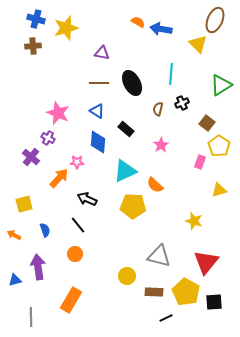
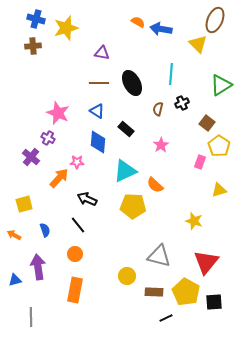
orange rectangle at (71, 300): moved 4 px right, 10 px up; rotated 20 degrees counterclockwise
